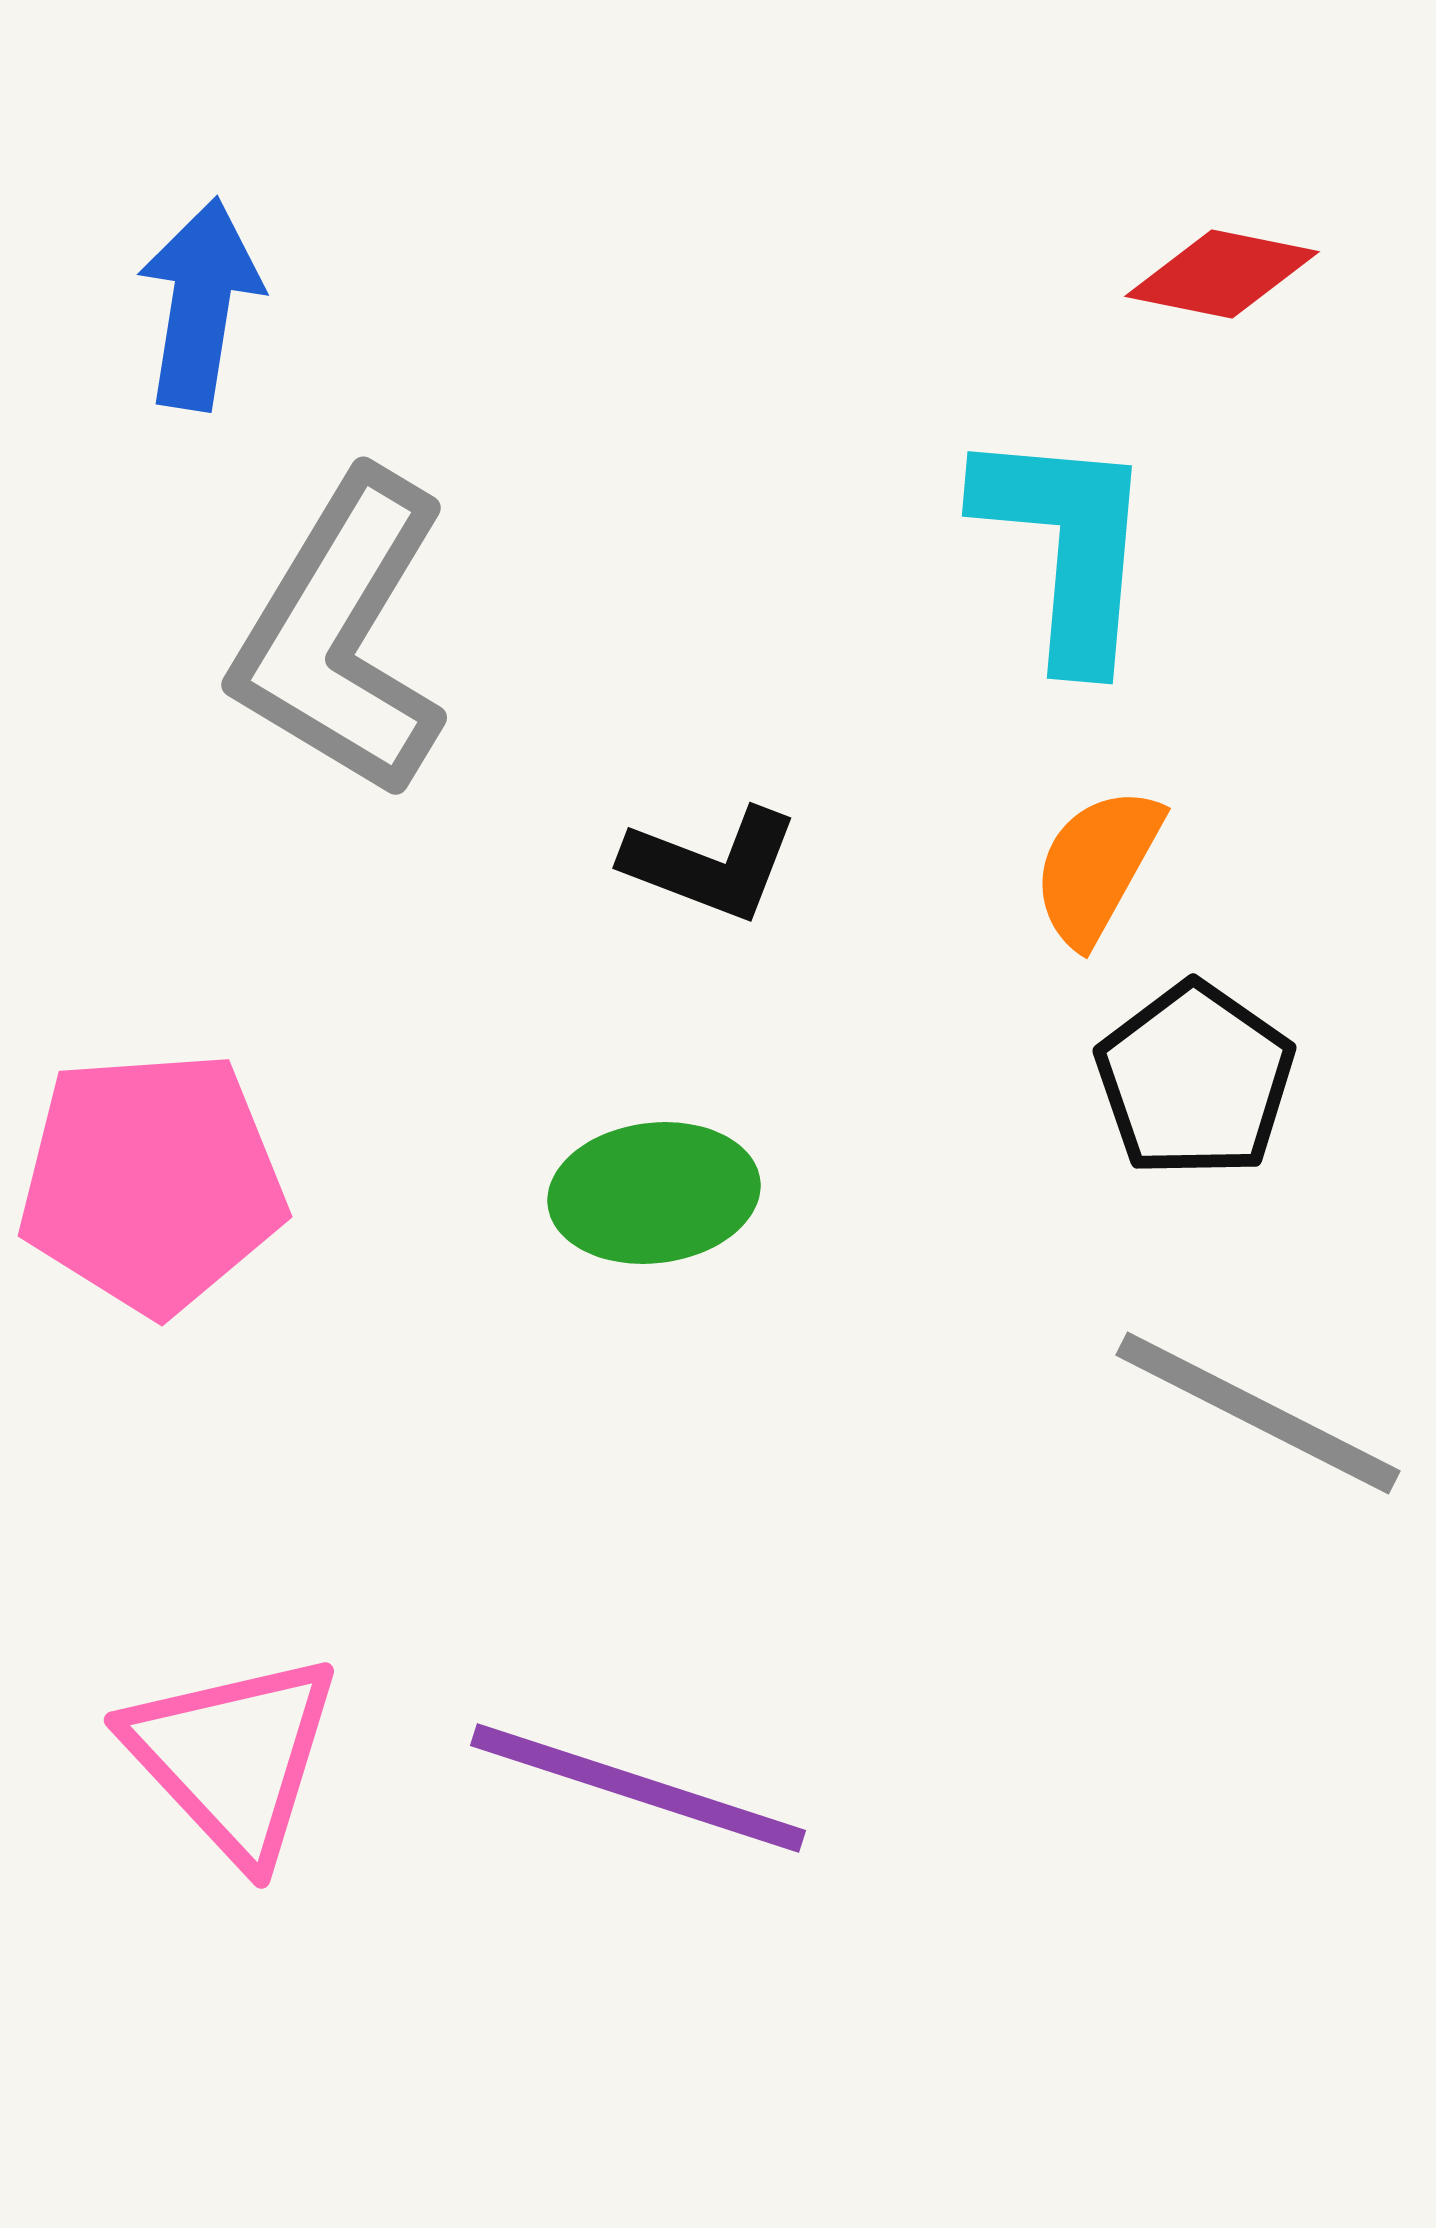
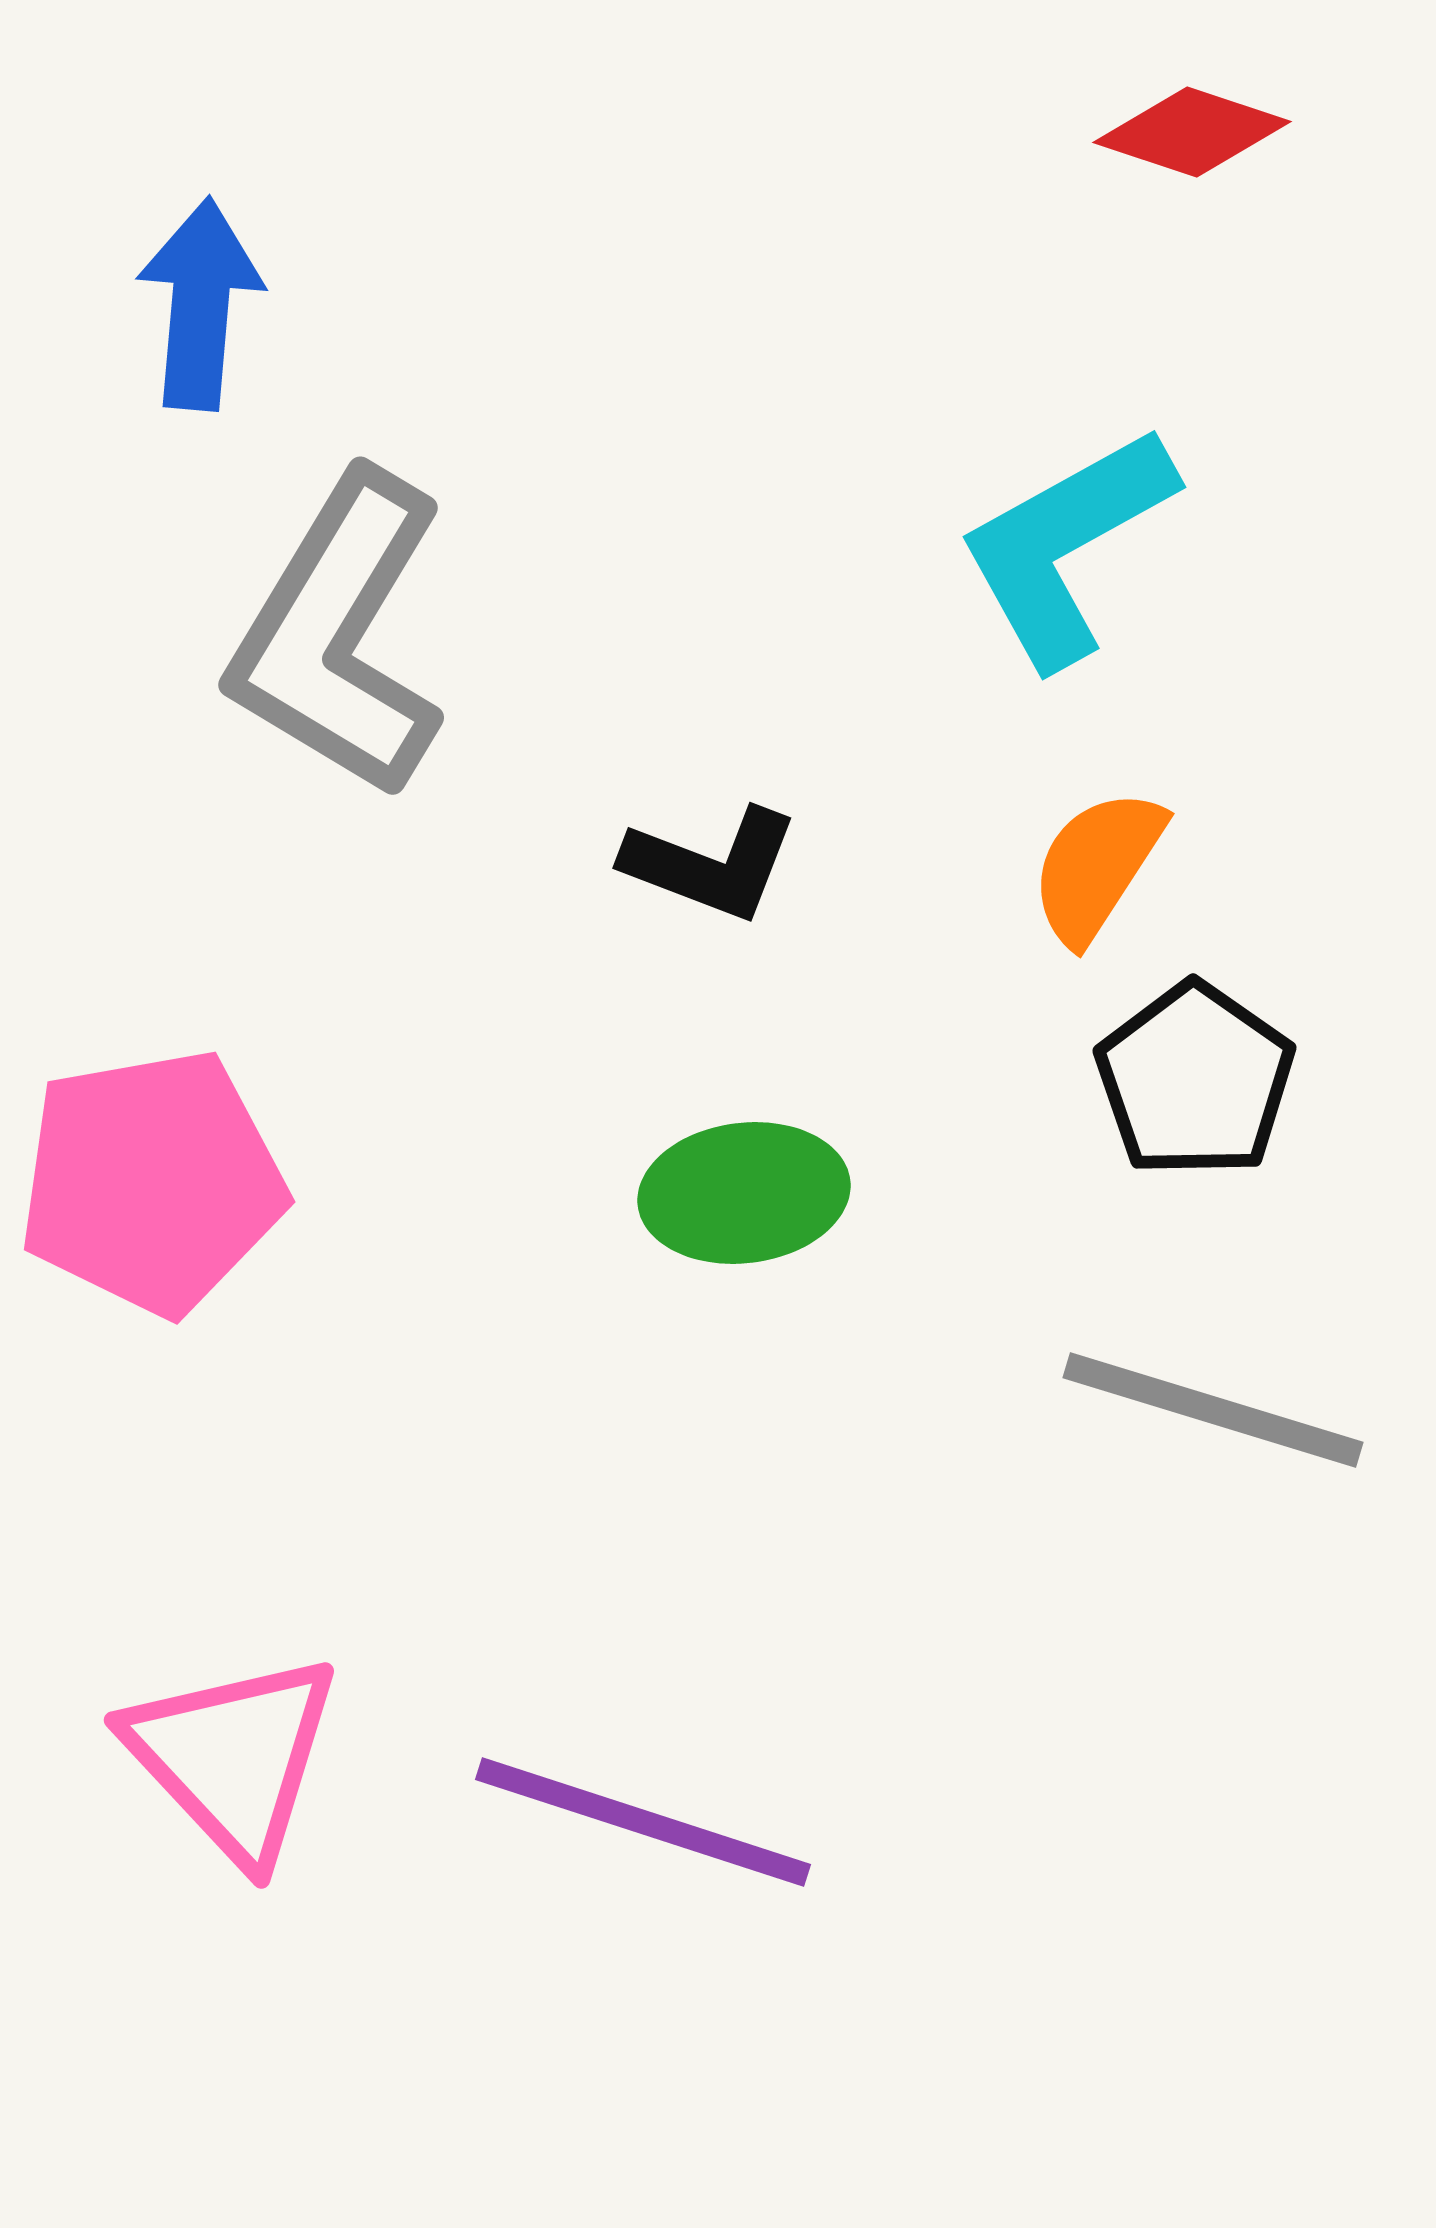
red diamond: moved 30 px left, 142 px up; rotated 7 degrees clockwise
blue arrow: rotated 4 degrees counterclockwise
cyan L-shape: rotated 124 degrees counterclockwise
gray L-shape: moved 3 px left
orange semicircle: rotated 4 degrees clockwise
pink pentagon: rotated 6 degrees counterclockwise
green ellipse: moved 90 px right
gray line: moved 45 px left, 3 px up; rotated 10 degrees counterclockwise
purple line: moved 5 px right, 34 px down
